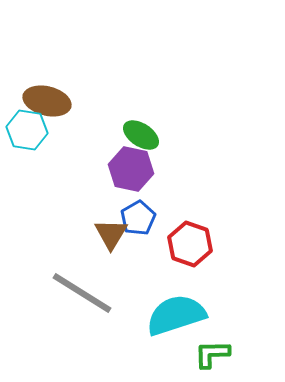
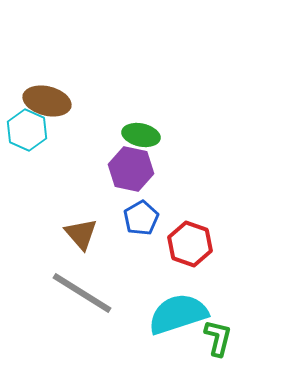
cyan hexagon: rotated 15 degrees clockwise
green ellipse: rotated 21 degrees counterclockwise
blue pentagon: moved 3 px right
brown triangle: moved 30 px left; rotated 12 degrees counterclockwise
cyan semicircle: moved 2 px right, 1 px up
green L-shape: moved 6 px right, 16 px up; rotated 105 degrees clockwise
